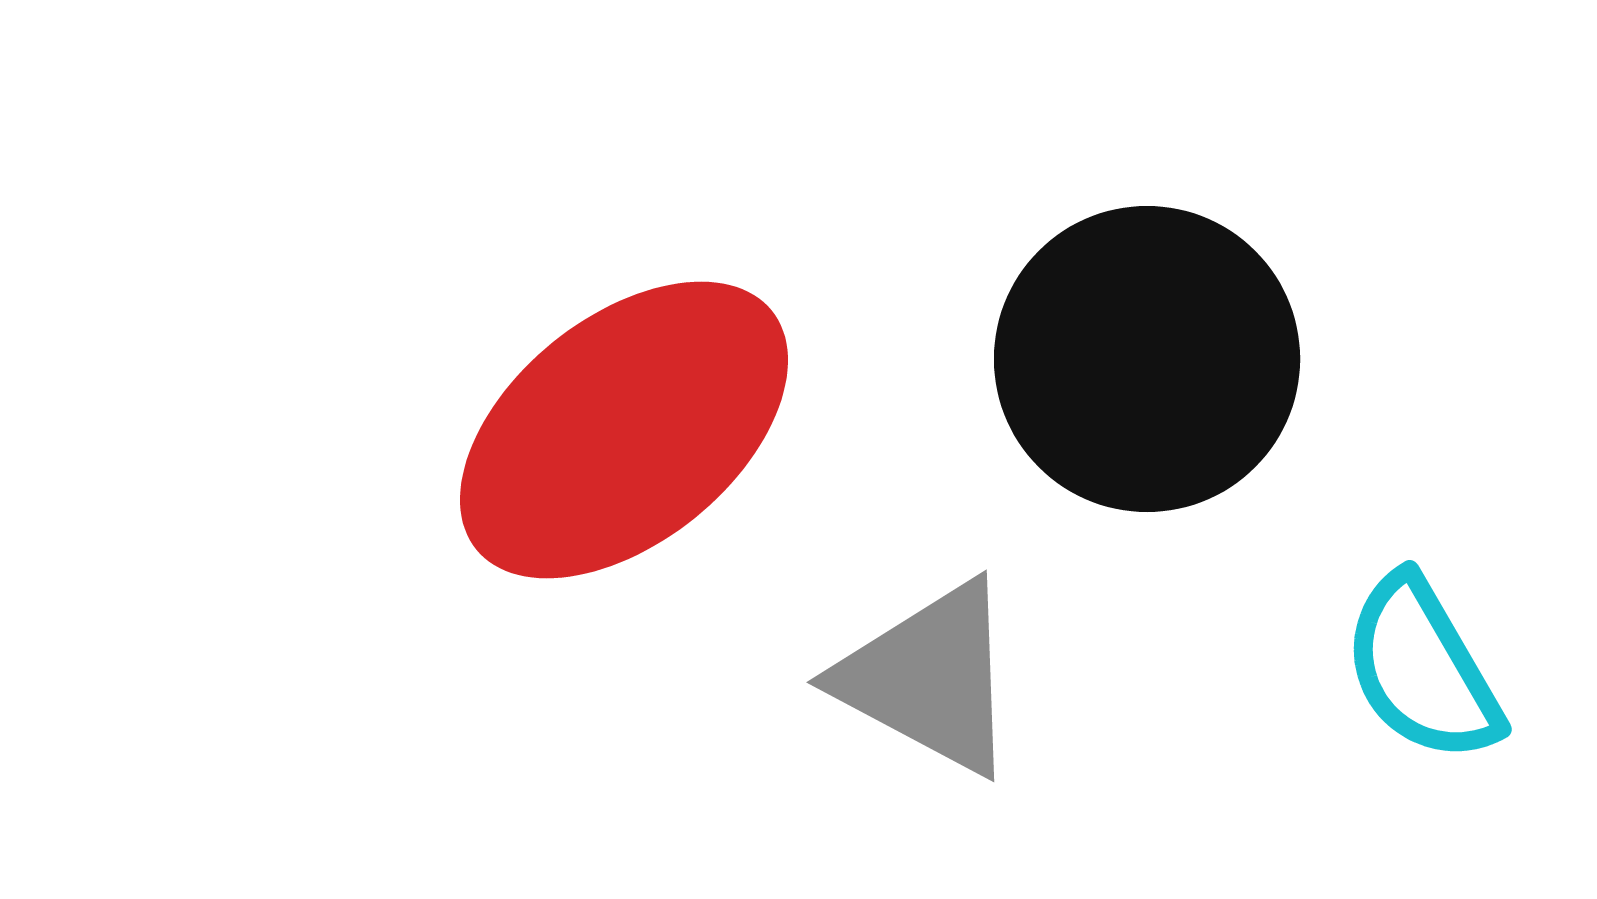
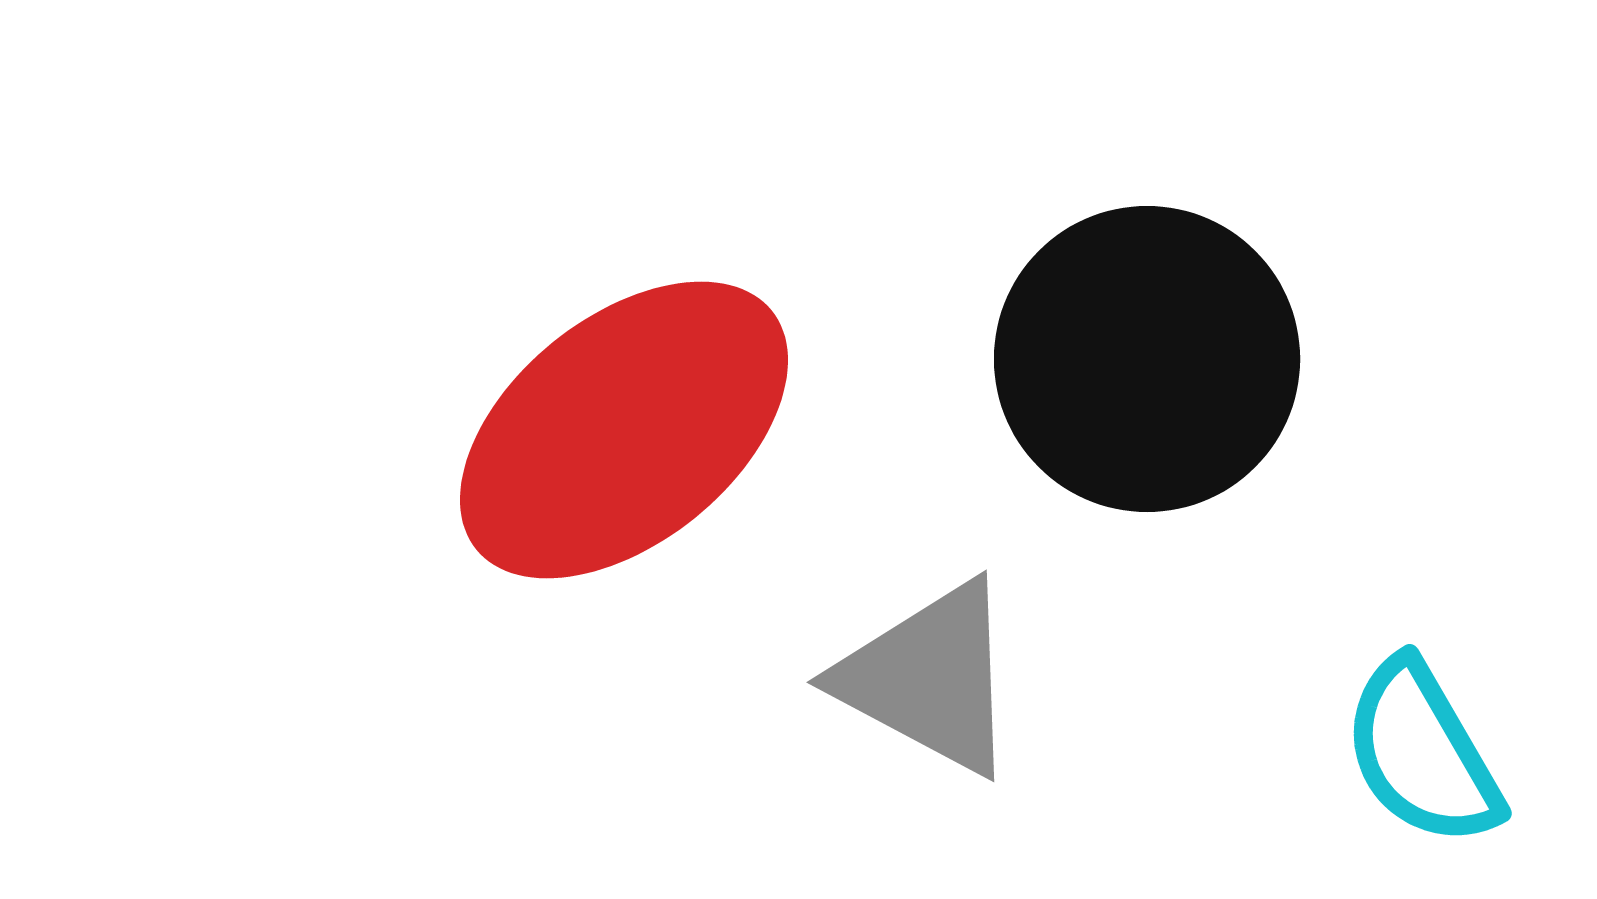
cyan semicircle: moved 84 px down
